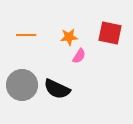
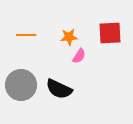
red square: rotated 15 degrees counterclockwise
gray circle: moved 1 px left
black semicircle: moved 2 px right
